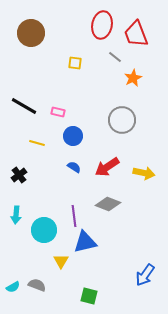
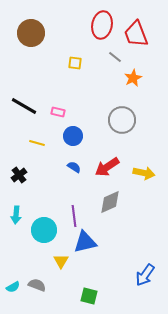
gray diamond: moved 2 px right, 2 px up; rotated 45 degrees counterclockwise
